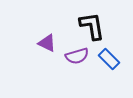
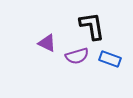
blue rectangle: moved 1 px right; rotated 25 degrees counterclockwise
